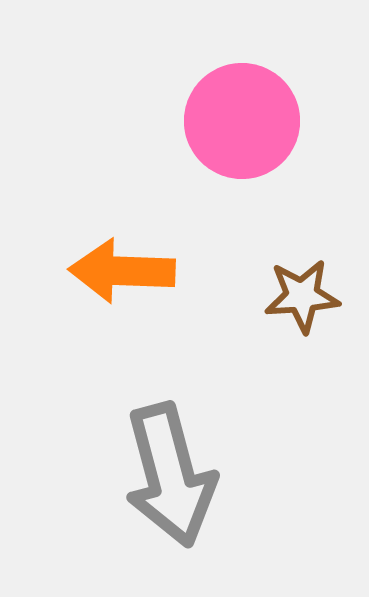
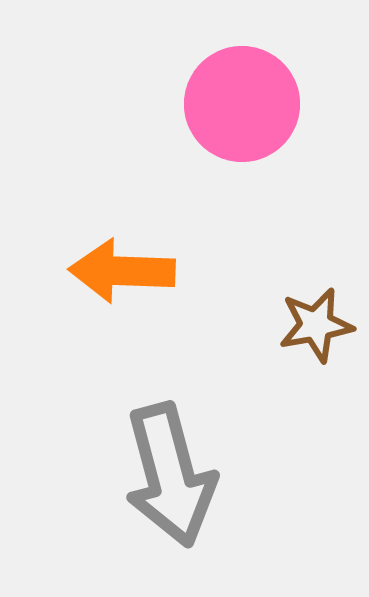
pink circle: moved 17 px up
brown star: moved 14 px right, 29 px down; rotated 6 degrees counterclockwise
